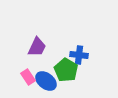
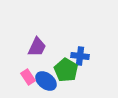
blue cross: moved 1 px right, 1 px down
